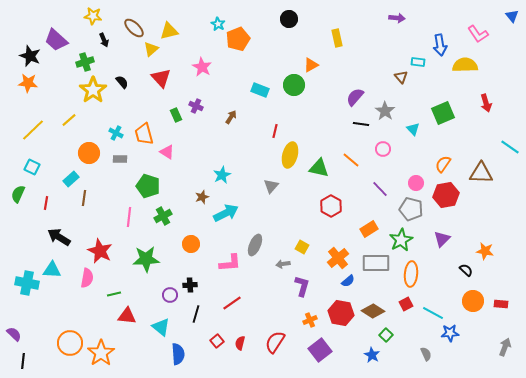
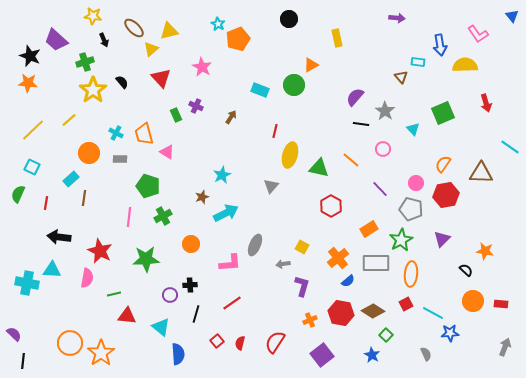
black arrow at (59, 237): rotated 25 degrees counterclockwise
purple square at (320, 350): moved 2 px right, 5 px down
